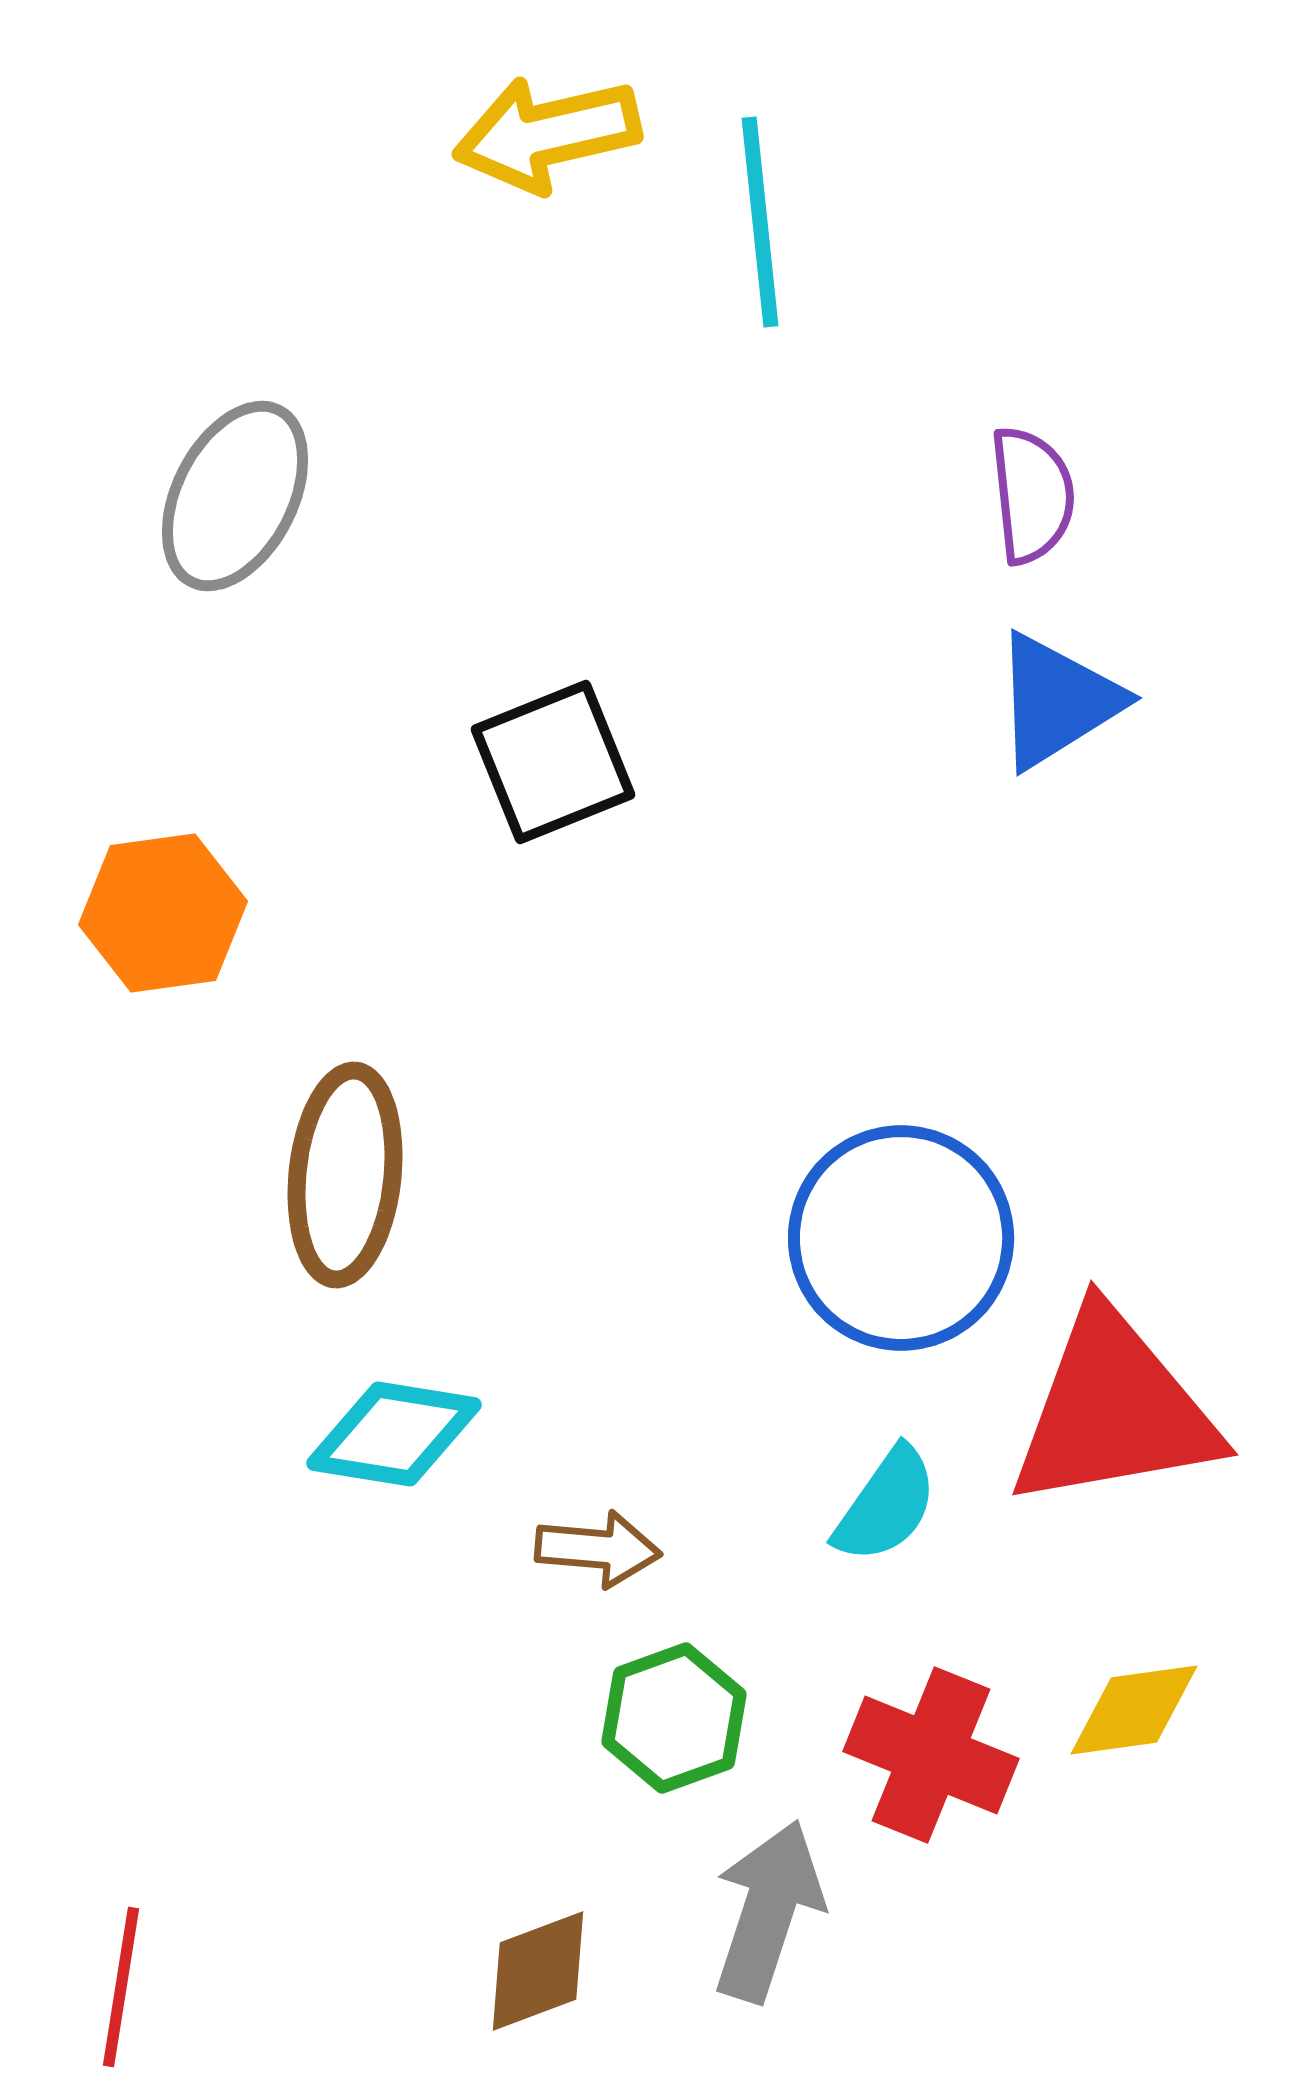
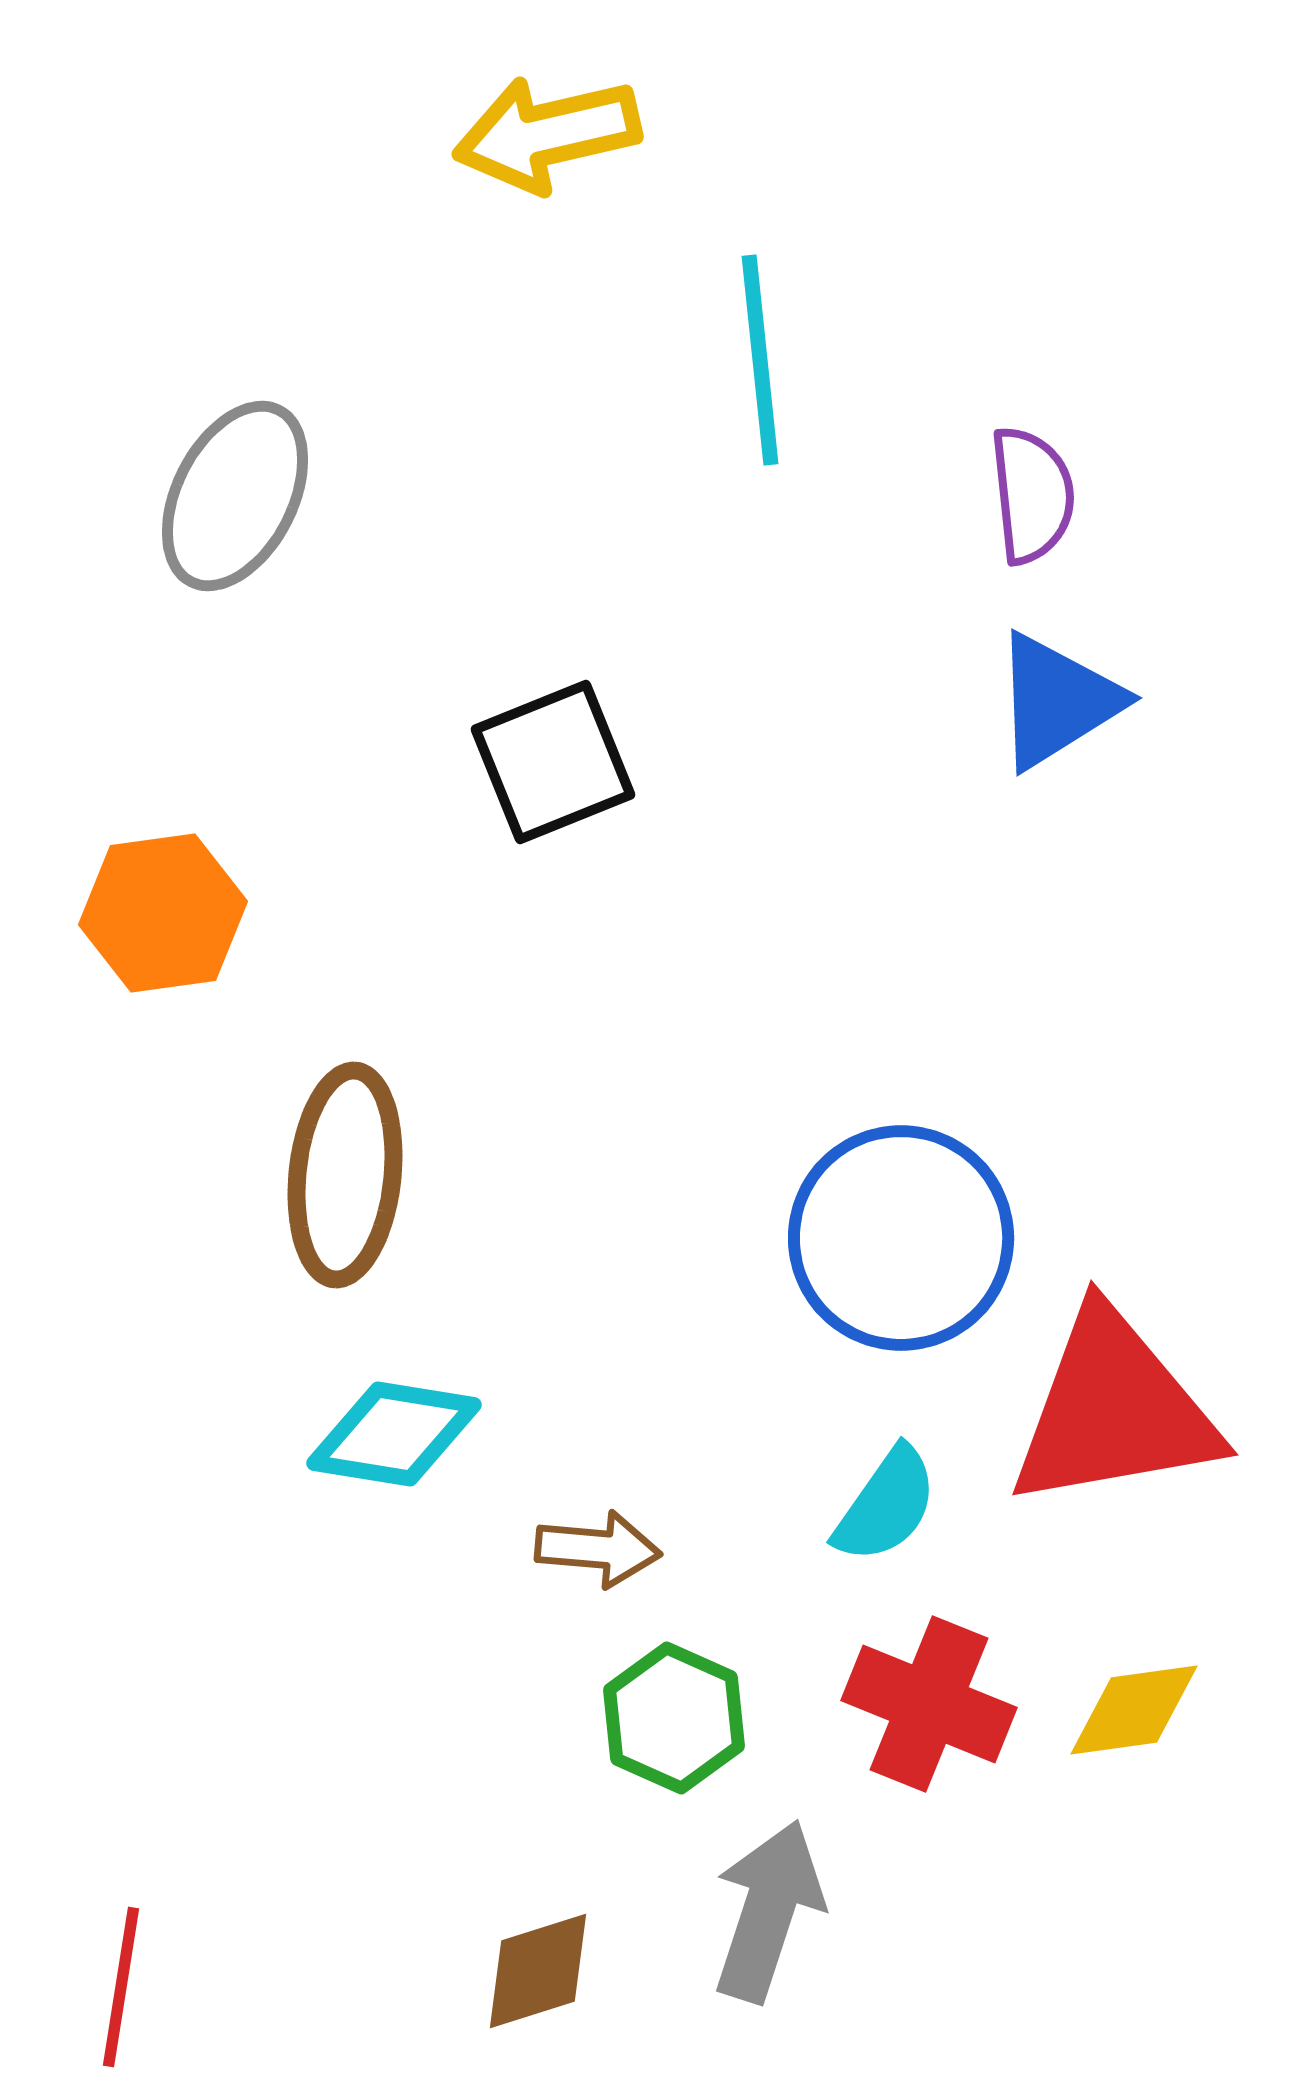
cyan line: moved 138 px down
green hexagon: rotated 16 degrees counterclockwise
red cross: moved 2 px left, 51 px up
brown diamond: rotated 3 degrees clockwise
